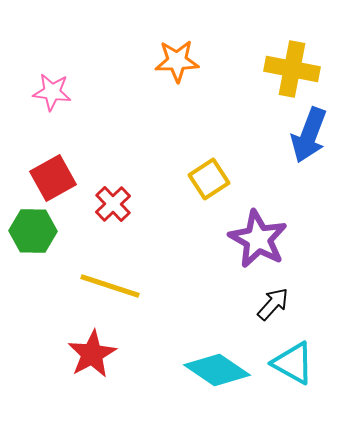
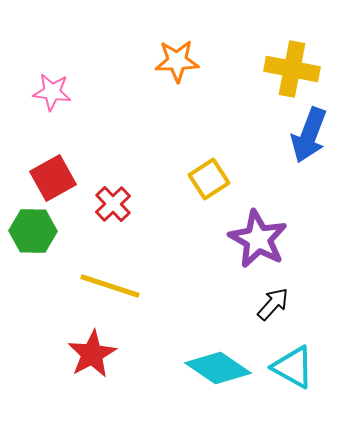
cyan triangle: moved 4 px down
cyan diamond: moved 1 px right, 2 px up
